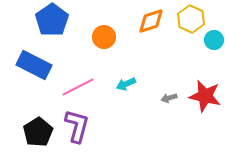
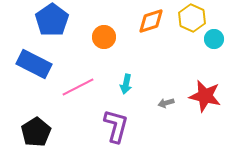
yellow hexagon: moved 1 px right, 1 px up
cyan circle: moved 1 px up
blue rectangle: moved 1 px up
cyan arrow: rotated 54 degrees counterclockwise
gray arrow: moved 3 px left, 5 px down
purple L-shape: moved 39 px right
black pentagon: moved 2 px left
